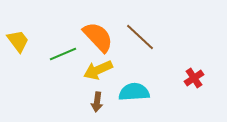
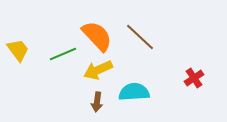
orange semicircle: moved 1 px left, 1 px up
yellow trapezoid: moved 9 px down
